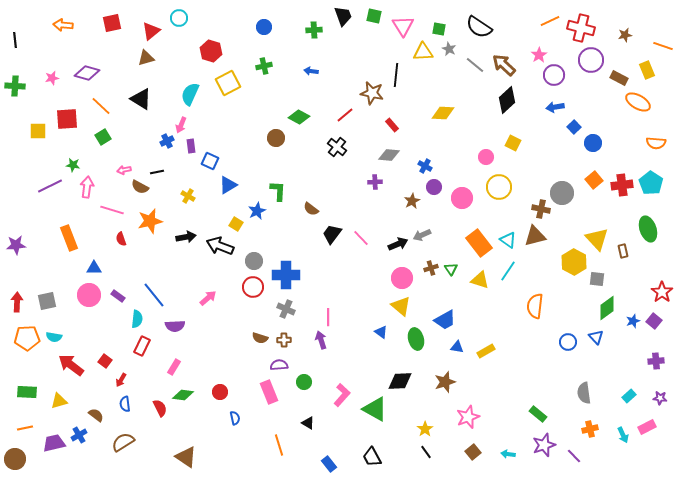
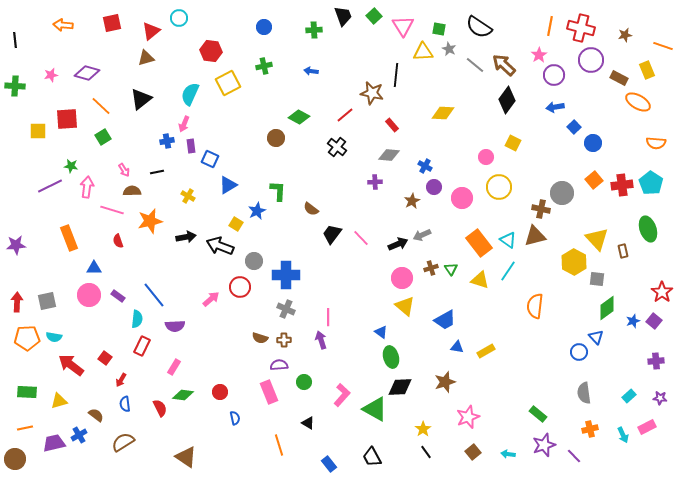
green square at (374, 16): rotated 35 degrees clockwise
orange line at (550, 21): moved 5 px down; rotated 54 degrees counterclockwise
red hexagon at (211, 51): rotated 10 degrees counterclockwise
pink star at (52, 78): moved 1 px left, 3 px up
black triangle at (141, 99): rotated 50 degrees clockwise
black diamond at (507, 100): rotated 12 degrees counterclockwise
pink arrow at (181, 125): moved 3 px right, 1 px up
blue cross at (167, 141): rotated 16 degrees clockwise
blue square at (210, 161): moved 2 px up
green star at (73, 165): moved 2 px left, 1 px down
pink arrow at (124, 170): rotated 112 degrees counterclockwise
brown semicircle at (140, 187): moved 8 px left, 4 px down; rotated 150 degrees clockwise
red semicircle at (121, 239): moved 3 px left, 2 px down
red circle at (253, 287): moved 13 px left
pink arrow at (208, 298): moved 3 px right, 1 px down
yellow triangle at (401, 306): moved 4 px right
green ellipse at (416, 339): moved 25 px left, 18 px down
blue circle at (568, 342): moved 11 px right, 10 px down
red square at (105, 361): moved 3 px up
black diamond at (400, 381): moved 6 px down
yellow star at (425, 429): moved 2 px left
